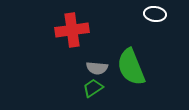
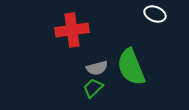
white ellipse: rotated 15 degrees clockwise
gray semicircle: rotated 20 degrees counterclockwise
green trapezoid: rotated 10 degrees counterclockwise
